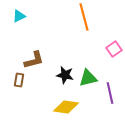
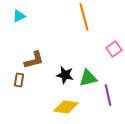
purple line: moved 2 px left, 2 px down
